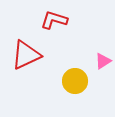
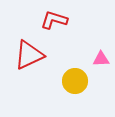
red triangle: moved 3 px right
pink triangle: moved 2 px left, 2 px up; rotated 30 degrees clockwise
